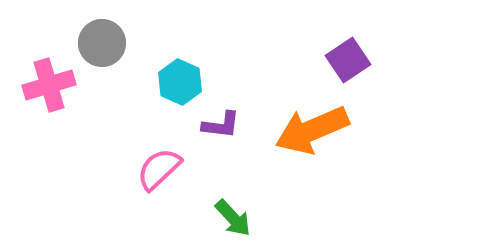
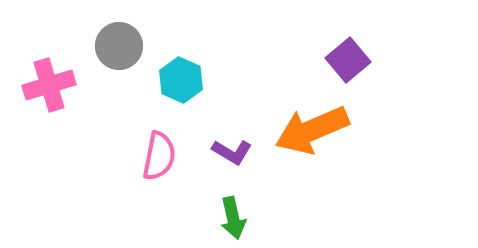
gray circle: moved 17 px right, 3 px down
purple square: rotated 6 degrees counterclockwise
cyan hexagon: moved 1 px right, 2 px up
purple L-shape: moved 11 px right, 27 px down; rotated 24 degrees clockwise
pink semicircle: moved 13 px up; rotated 144 degrees clockwise
green arrow: rotated 30 degrees clockwise
